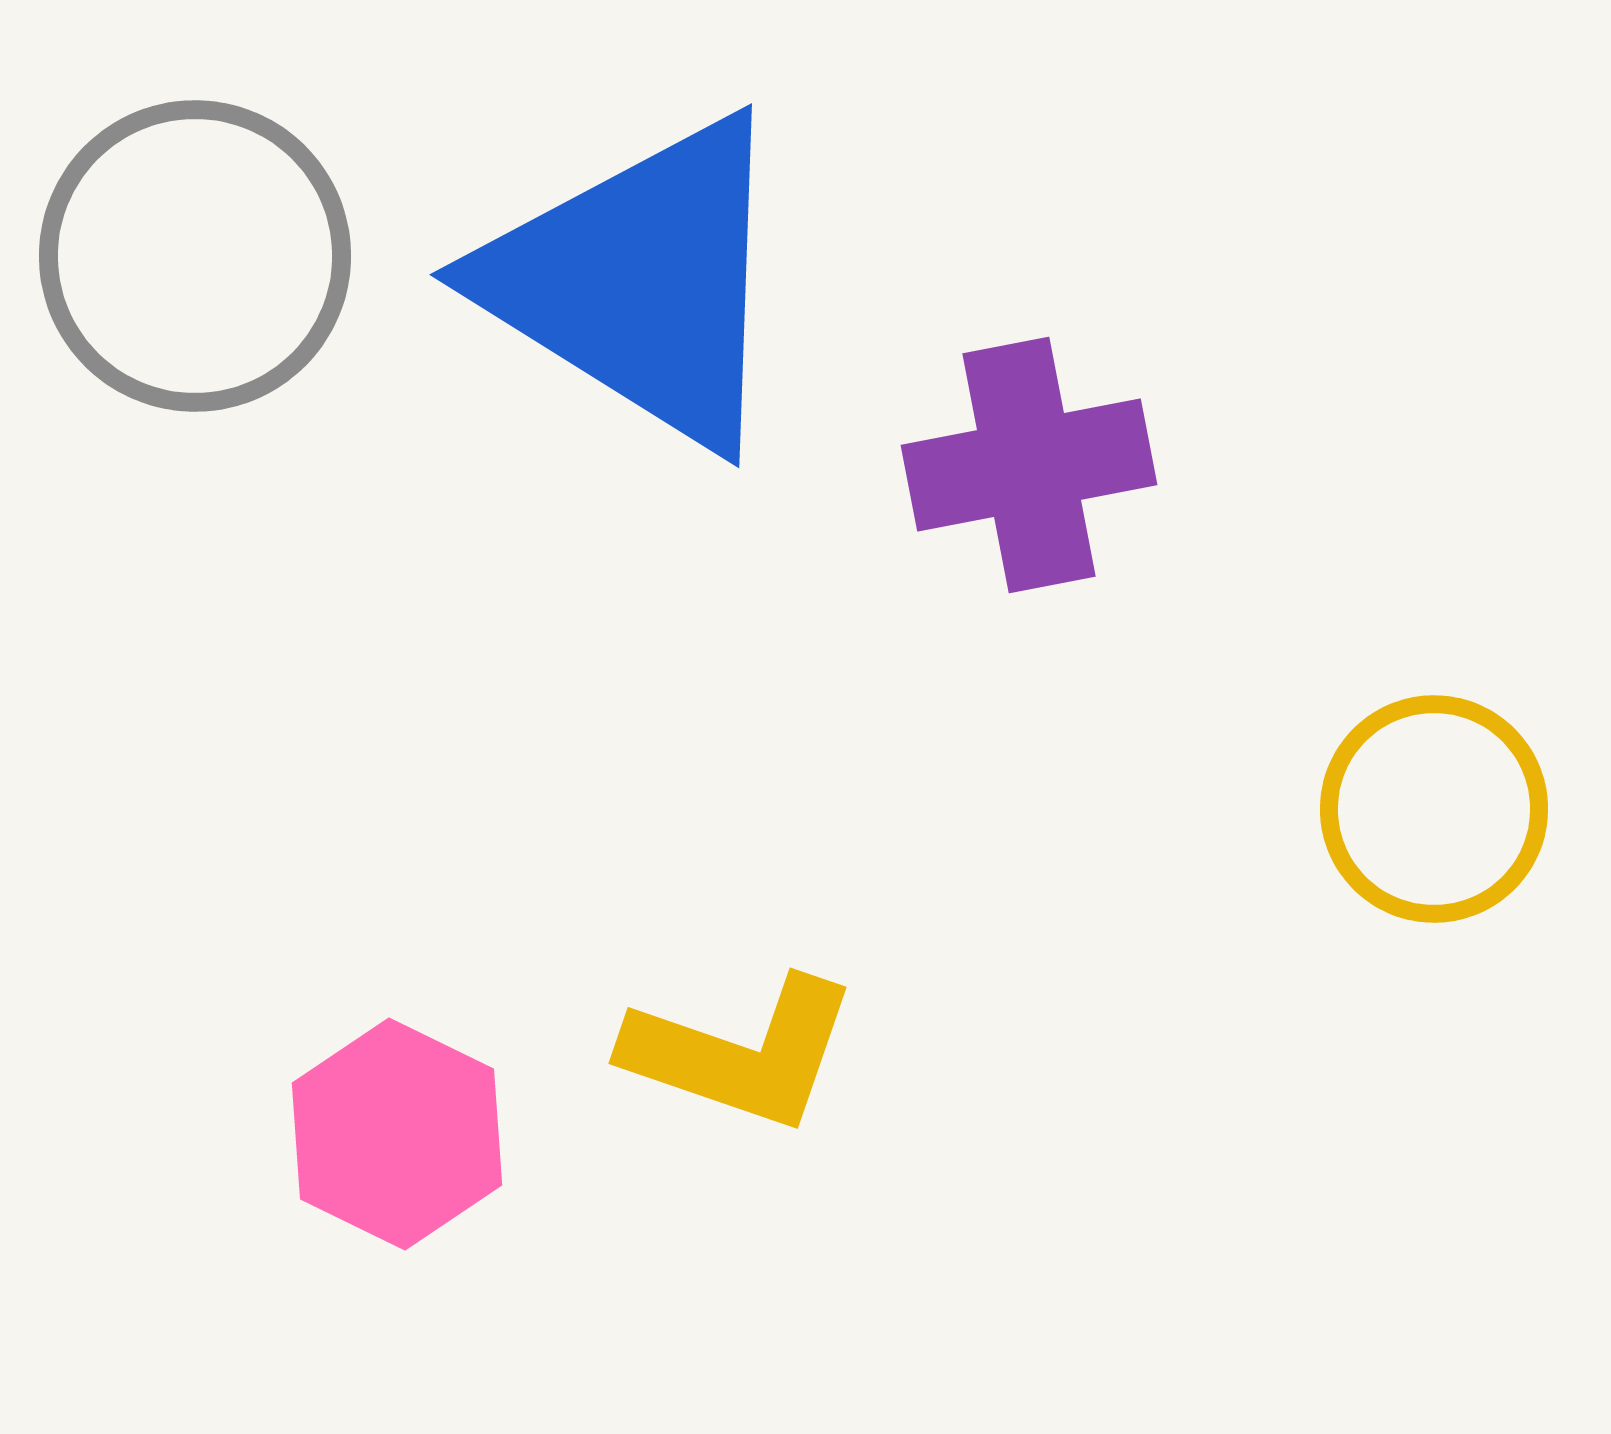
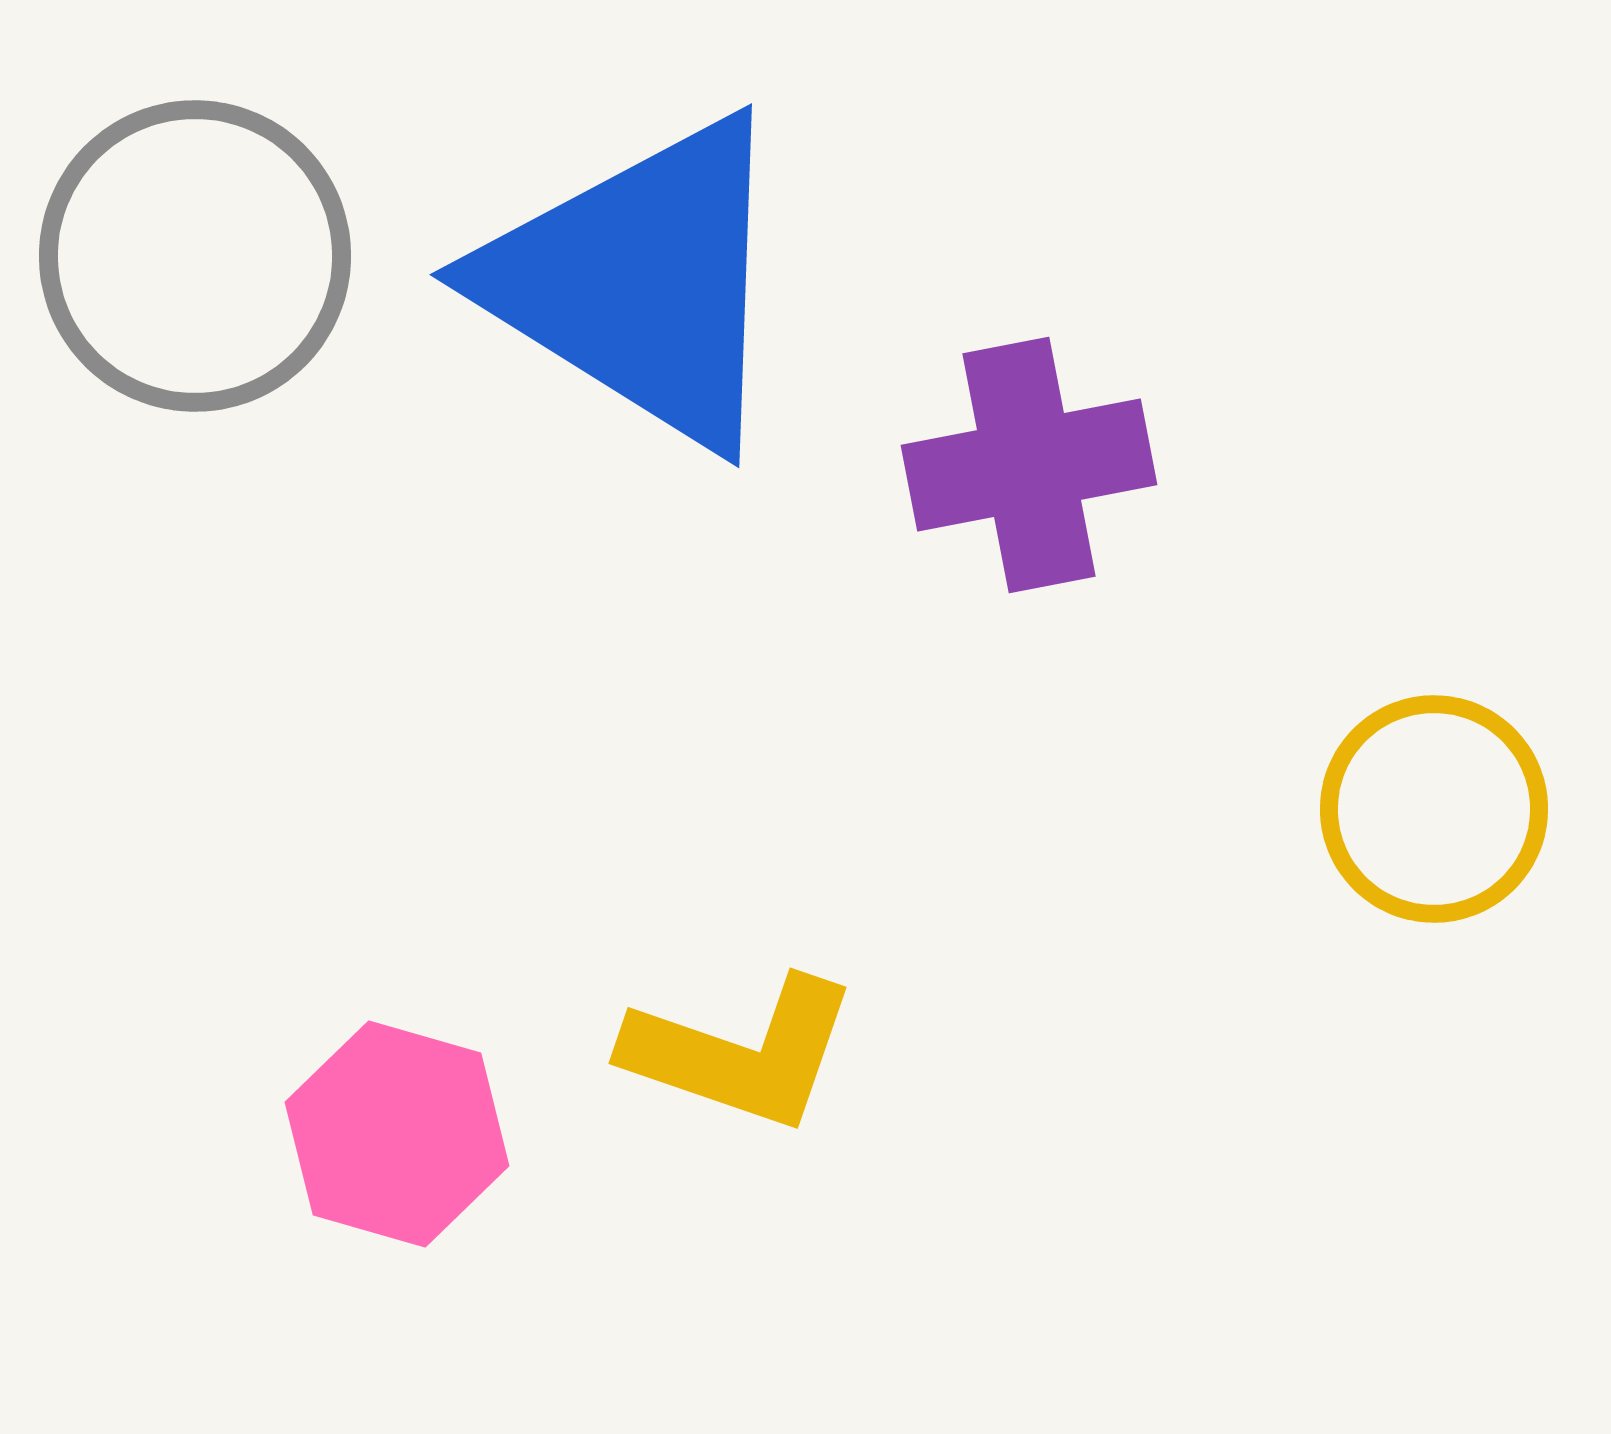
pink hexagon: rotated 10 degrees counterclockwise
